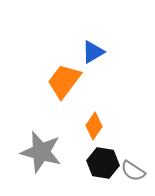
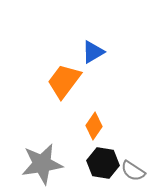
gray star: moved 1 px right, 12 px down; rotated 24 degrees counterclockwise
